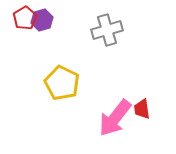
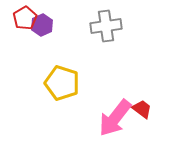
purple hexagon: moved 5 px down; rotated 10 degrees counterclockwise
gray cross: moved 1 px left, 4 px up; rotated 8 degrees clockwise
yellow pentagon: rotated 8 degrees counterclockwise
red trapezoid: rotated 135 degrees clockwise
